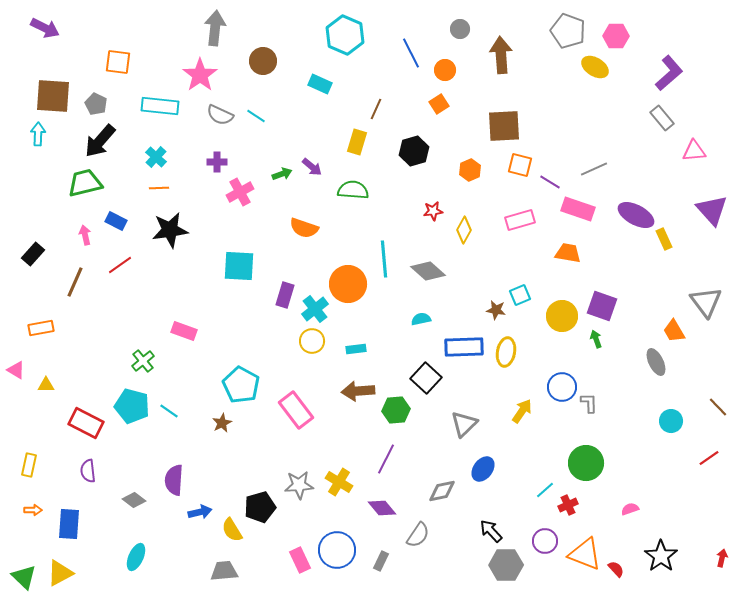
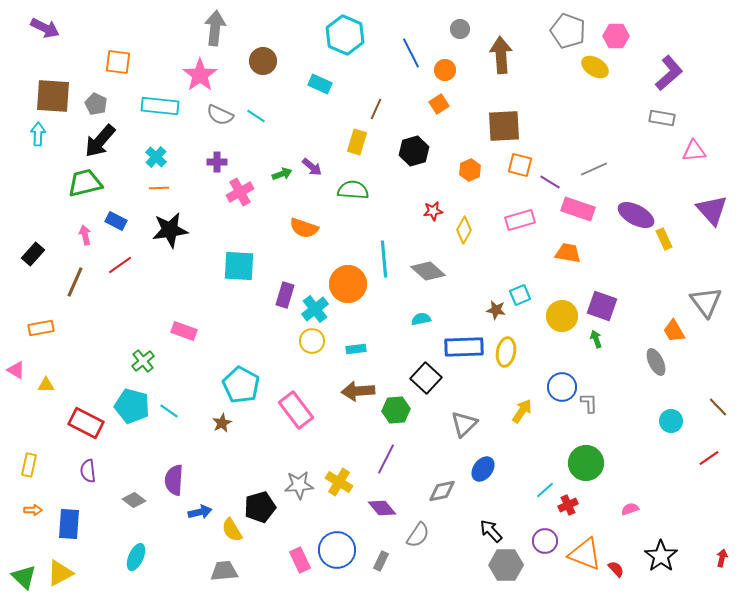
gray rectangle at (662, 118): rotated 40 degrees counterclockwise
